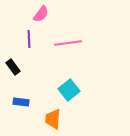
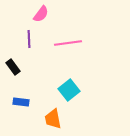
orange trapezoid: rotated 15 degrees counterclockwise
